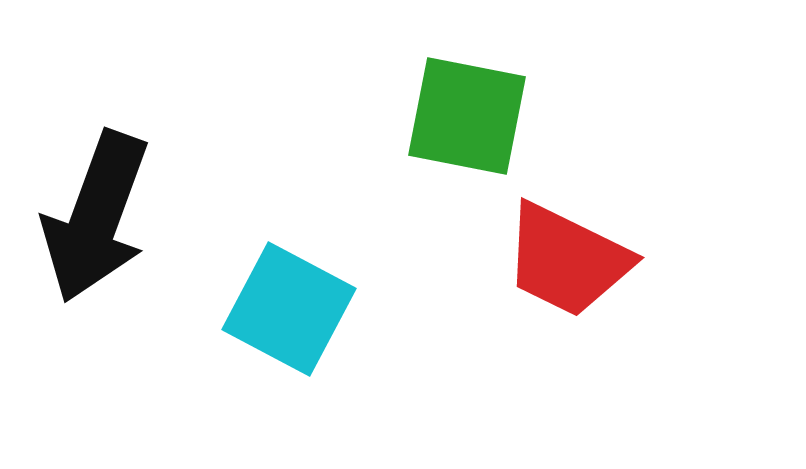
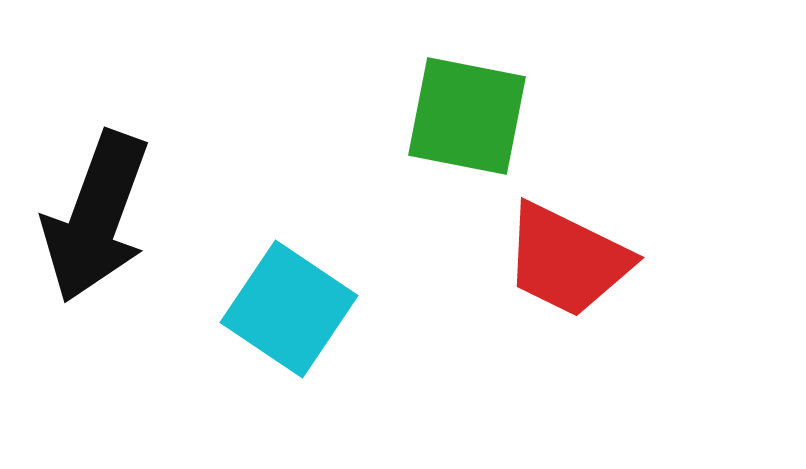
cyan square: rotated 6 degrees clockwise
